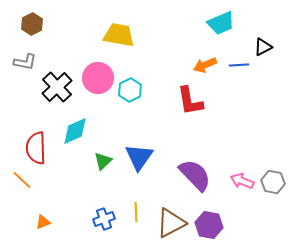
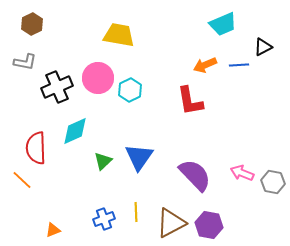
cyan trapezoid: moved 2 px right, 1 px down
black cross: rotated 20 degrees clockwise
pink arrow: moved 8 px up
orange triangle: moved 10 px right, 8 px down
